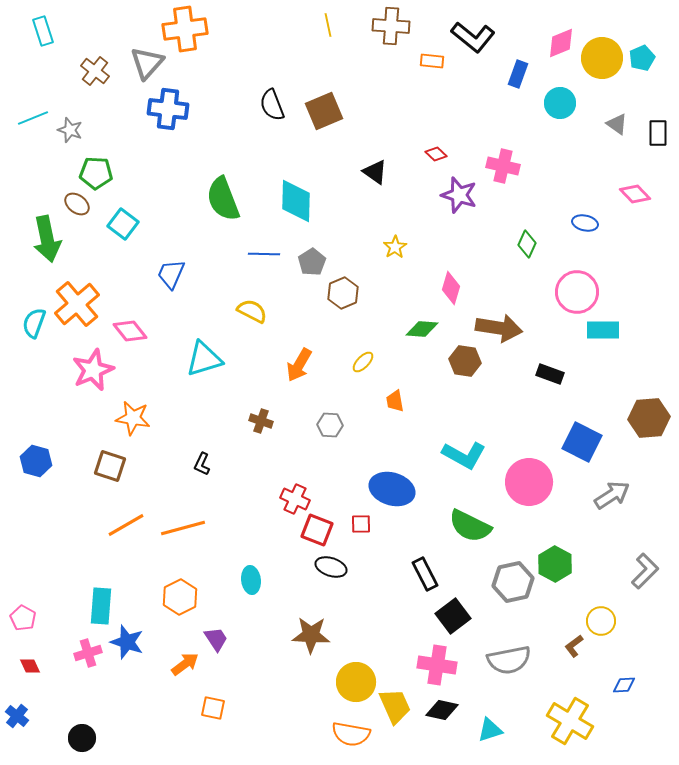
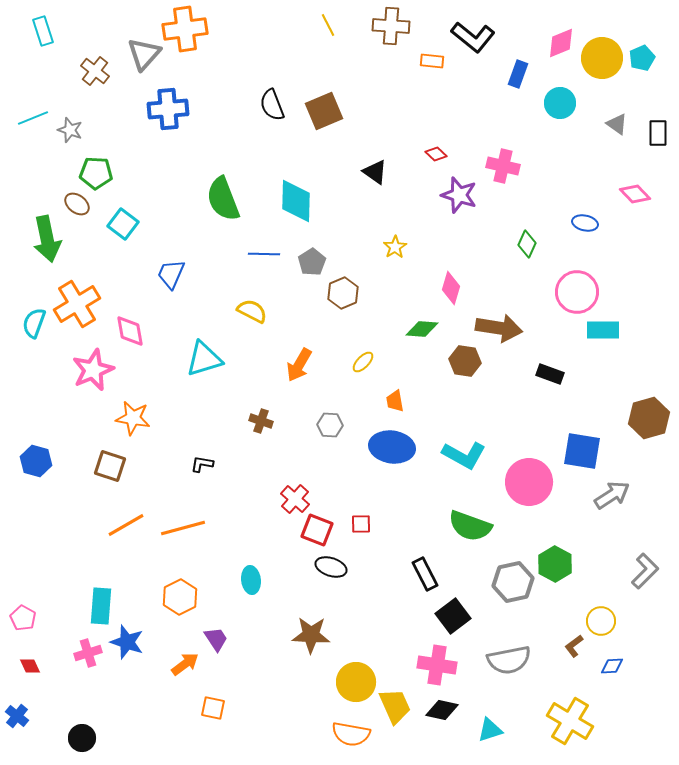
yellow line at (328, 25): rotated 15 degrees counterclockwise
gray triangle at (147, 63): moved 3 px left, 9 px up
blue cross at (168, 109): rotated 12 degrees counterclockwise
orange cross at (77, 304): rotated 9 degrees clockwise
pink diamond at (130, 331): rotated 28 degrees clockwise
brown hexagon at (649, 418): rotated 12 degrees counterclockwise
blue square at (582, 442): moved 9 px down; rotated 18 degrees counterclockwise
black L-shape at (202, 464): rotated 75 degrees clockwise
blue ellipse at (392, 489): moved 42 px up; rotated 9 degrees counterclockwise
red cross at (295, 499): rotated 16 degrees clockwise
green semicircle at (470, 526): rotated 6 degrees counterclockwise
blue diamond at (624, 685): moved 12 px left, 19 px up
